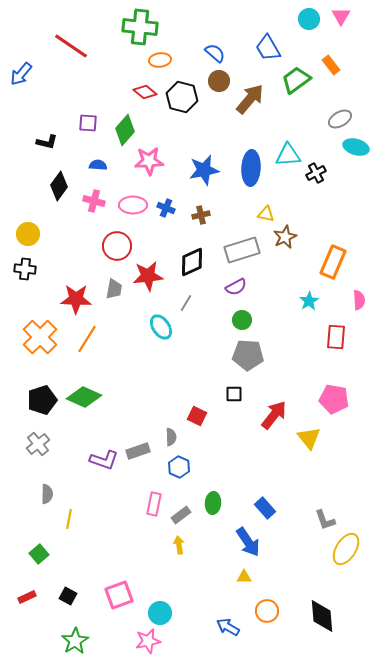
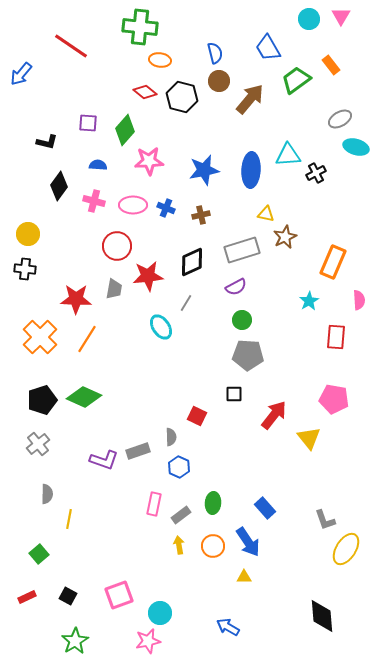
blue semicircle at (215, 53): rotated 35 degrees clockwise
orange ellipse at (160, 60): rotated 15 degrees clockwise
blue ellipse at (251, 168): moved 2 px down
orange circle at (267, 611): moved 54 px left, 65 px up
